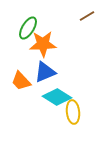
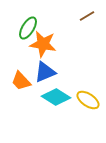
orange star: rotated 12 degrees clockwise
cyan diamond: moved 1 px left
yellow ellipse: moved 15 px right, 12 px up; rotated 50 degrees counterclockwise
